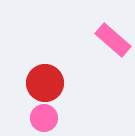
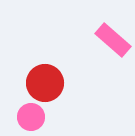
pink circle: moved 13 px left, 1 px up
